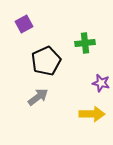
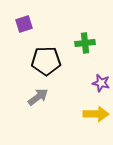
purple square: rotated 12 degrees clockwise
black pentagon: rotated 24 degrees clockwise
yellow arrow: moved 4 px right
